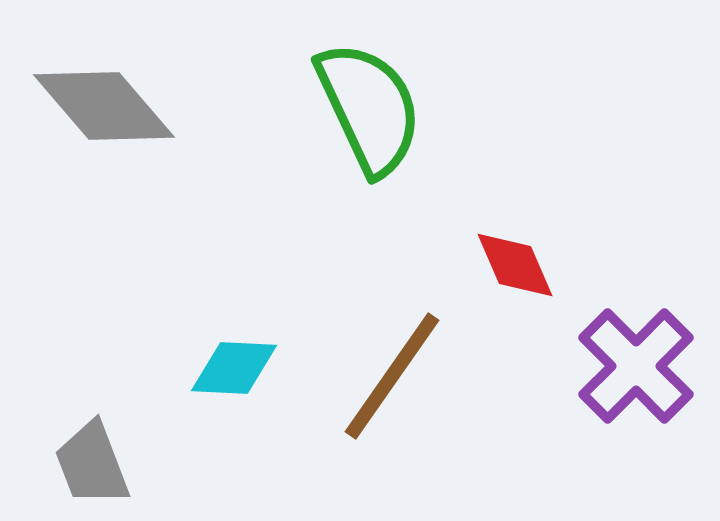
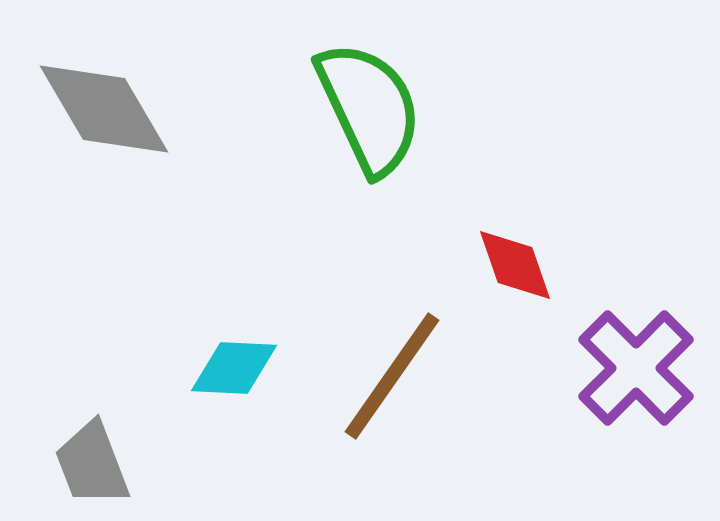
gray diamond: moved 3 px down; rotated 10 degrees clockwise
red diamond: rotated 4 degrees clockwise
purple cross: moved 2 px down
